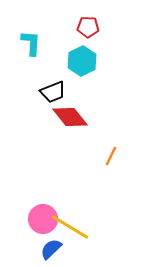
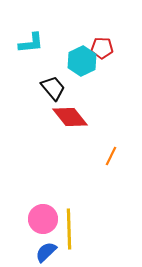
red pentagon: moved 14 px right, 21 px down
cyan L-shape: rotated 80 degrees clockwise
black trapezoid: moved 4 px up; rotated 108 degrees counterclockwise
yellow line: moved 1 px left, 2 px down; rotated 57 degrees clockwise
blue semicircle: moved 5 px left, 3 px down
